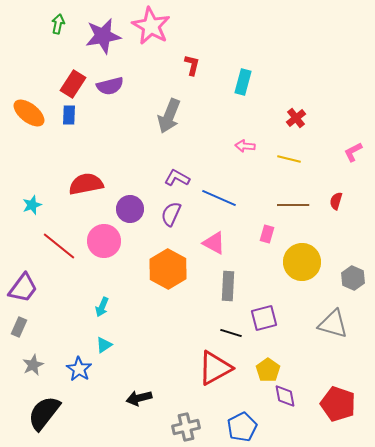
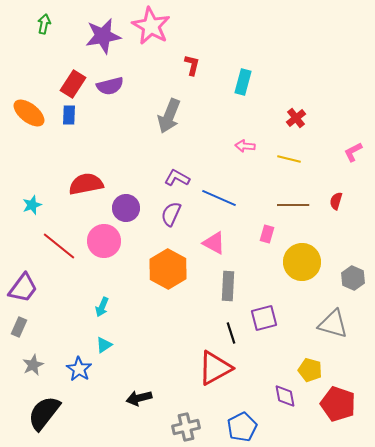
green arrow at (58, 24): moved 14 px left
purple circle at (130, 209): moved 4 px left, 1 px up
black line at (231, 333): rotated 55 degrees clockwise
yellow pentagon at (268, 370): moved 42 px right; rotated 20 degrees counterclockwise
